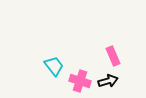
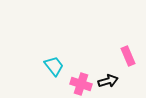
pink rectangle: moved 15 px right
pink cross: moved 1 px right, 3 px down
